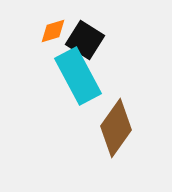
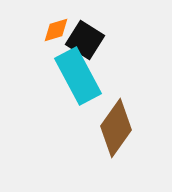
orange diamond: moved 3 px right, 1 px up
